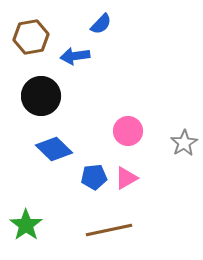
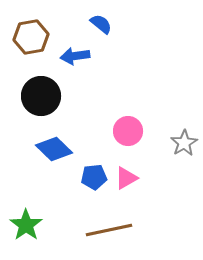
blue semicircle: rotated 95 degrees counterclockwise
